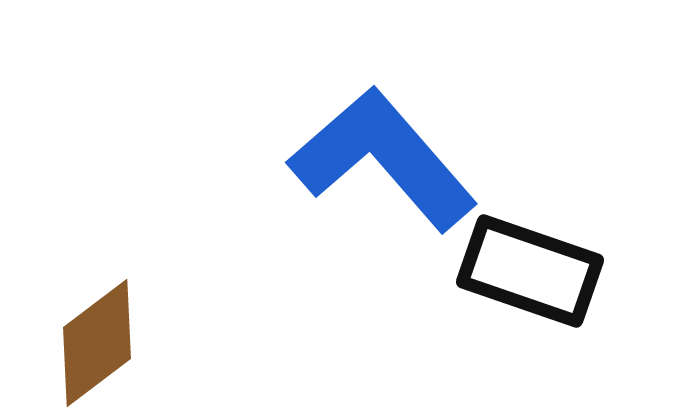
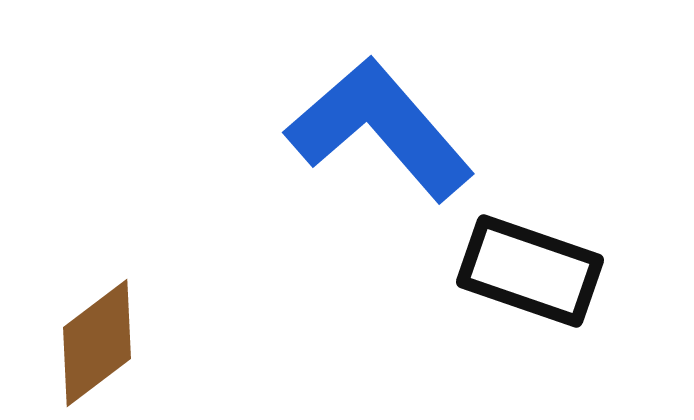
blue L-shape: moved 3 px left, 30 px up
